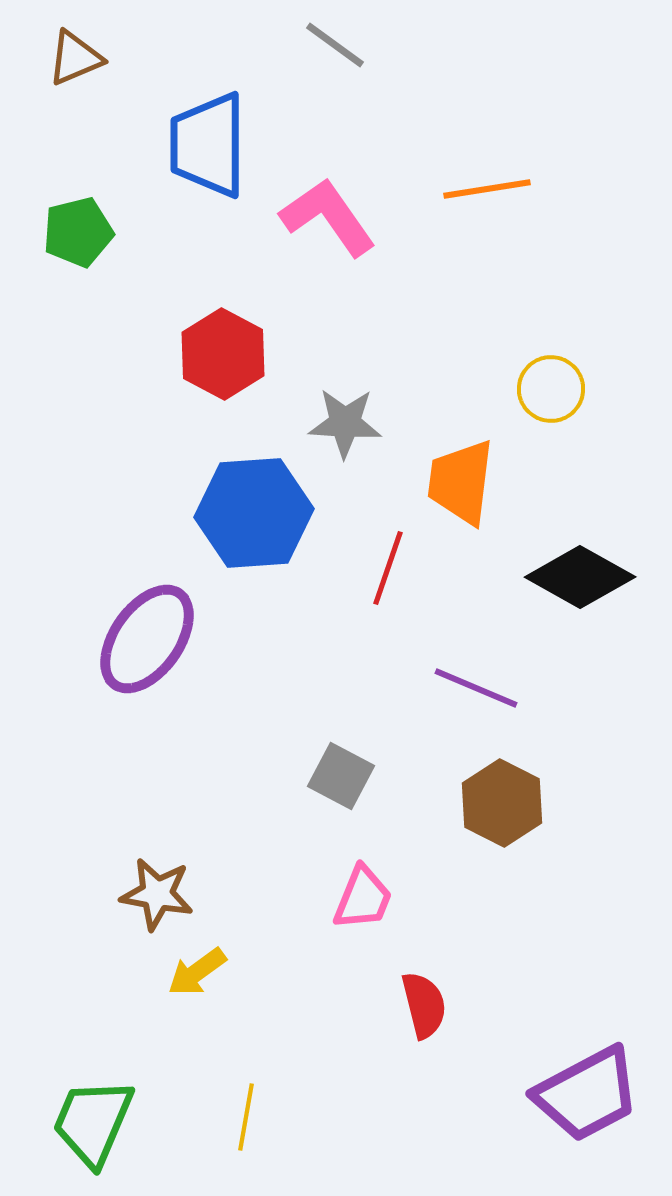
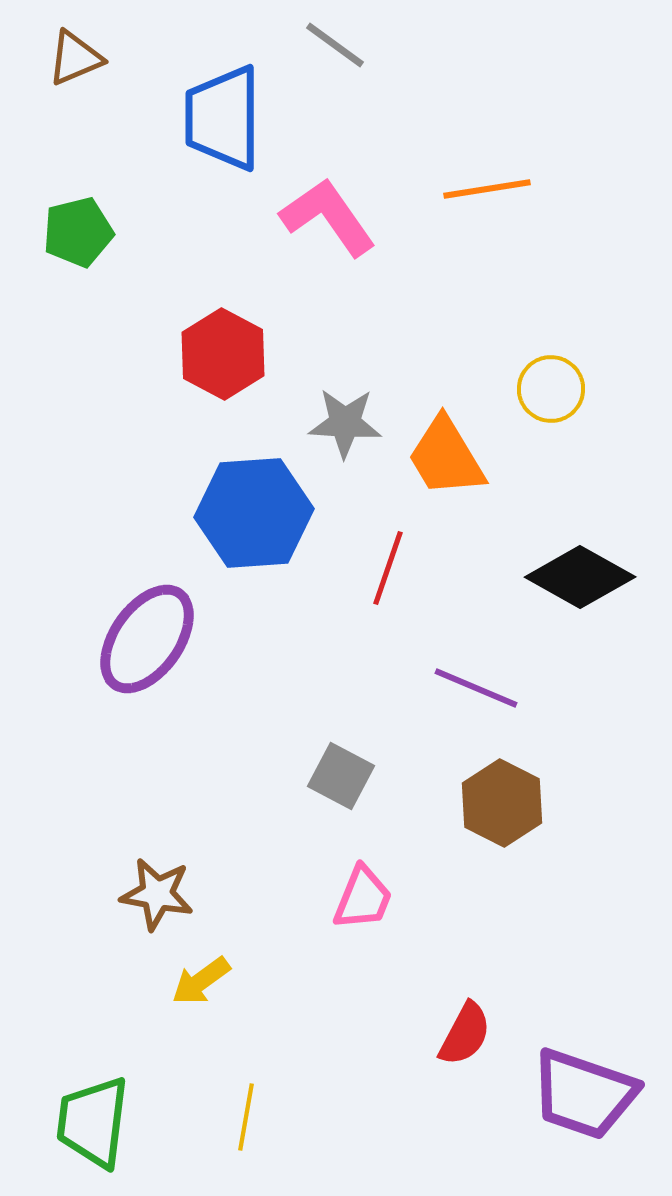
blue trapezoid: moved 15 px right, 27 px up
orange trapezoid: moved 15 px left, 25 px up; rotated 38 degrees counterclockwise
yellow arrow: moved 4 px right, 9 px down
red semicircle: moved 41 px right, 29 px down; rotated 42 degrees clockwise
purple trapezoid: moved 3 px left; rotated 47 degrees clockwise
green trapezoid: rotated 16 degrees counterclockwise
